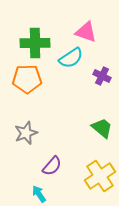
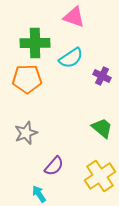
pink triangle: moved 12 px left, 15 px up
purple semicircle: moved 2 px right
